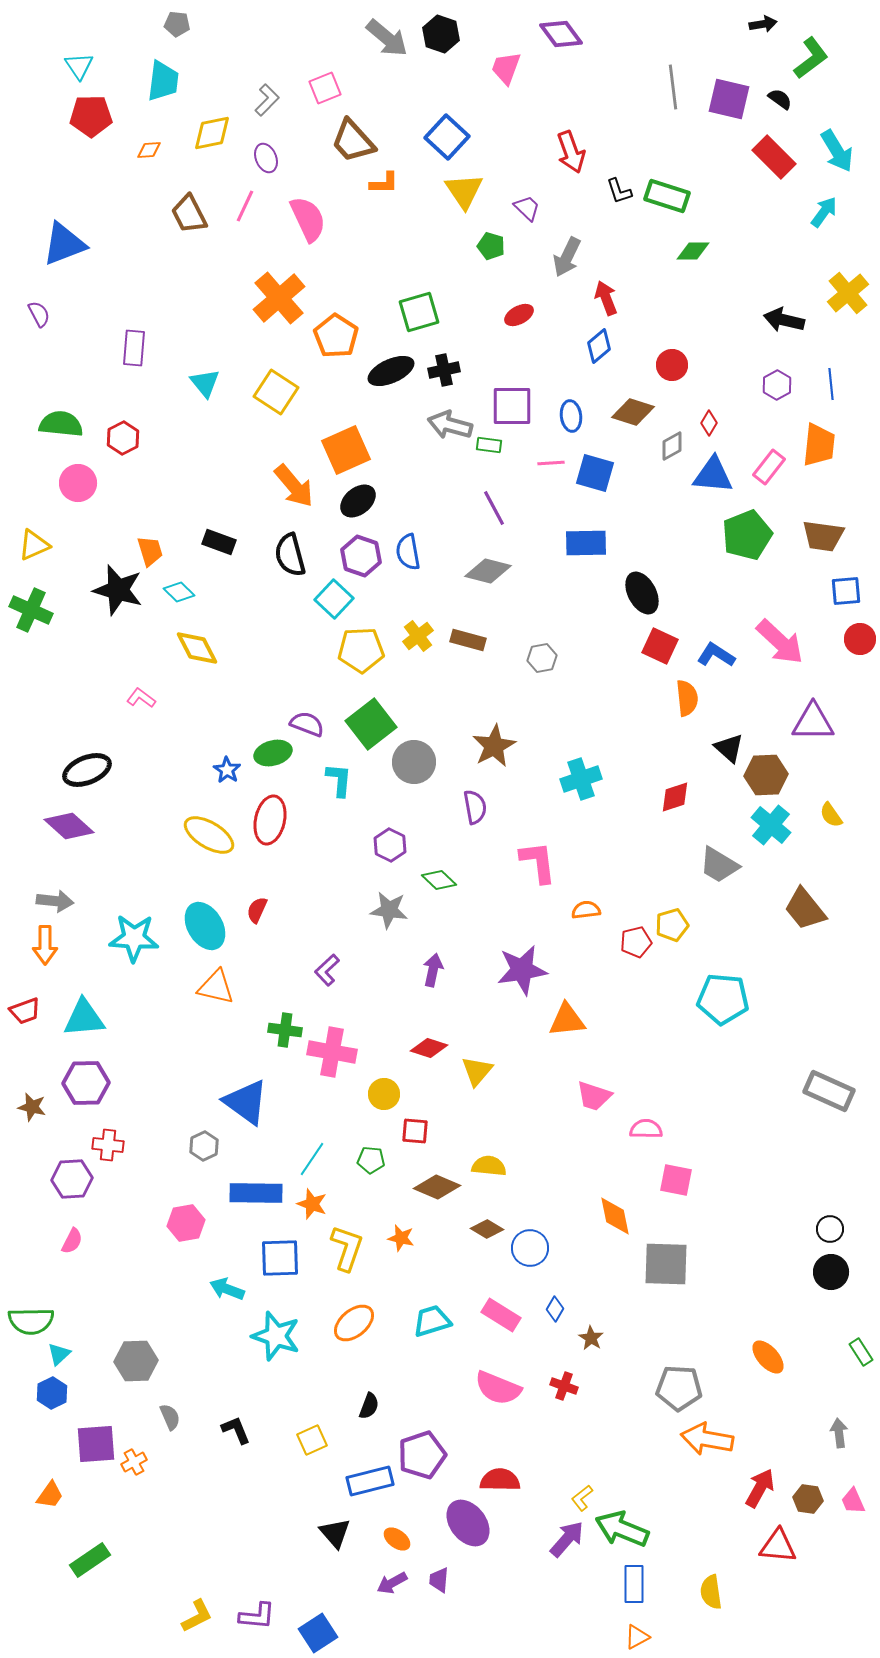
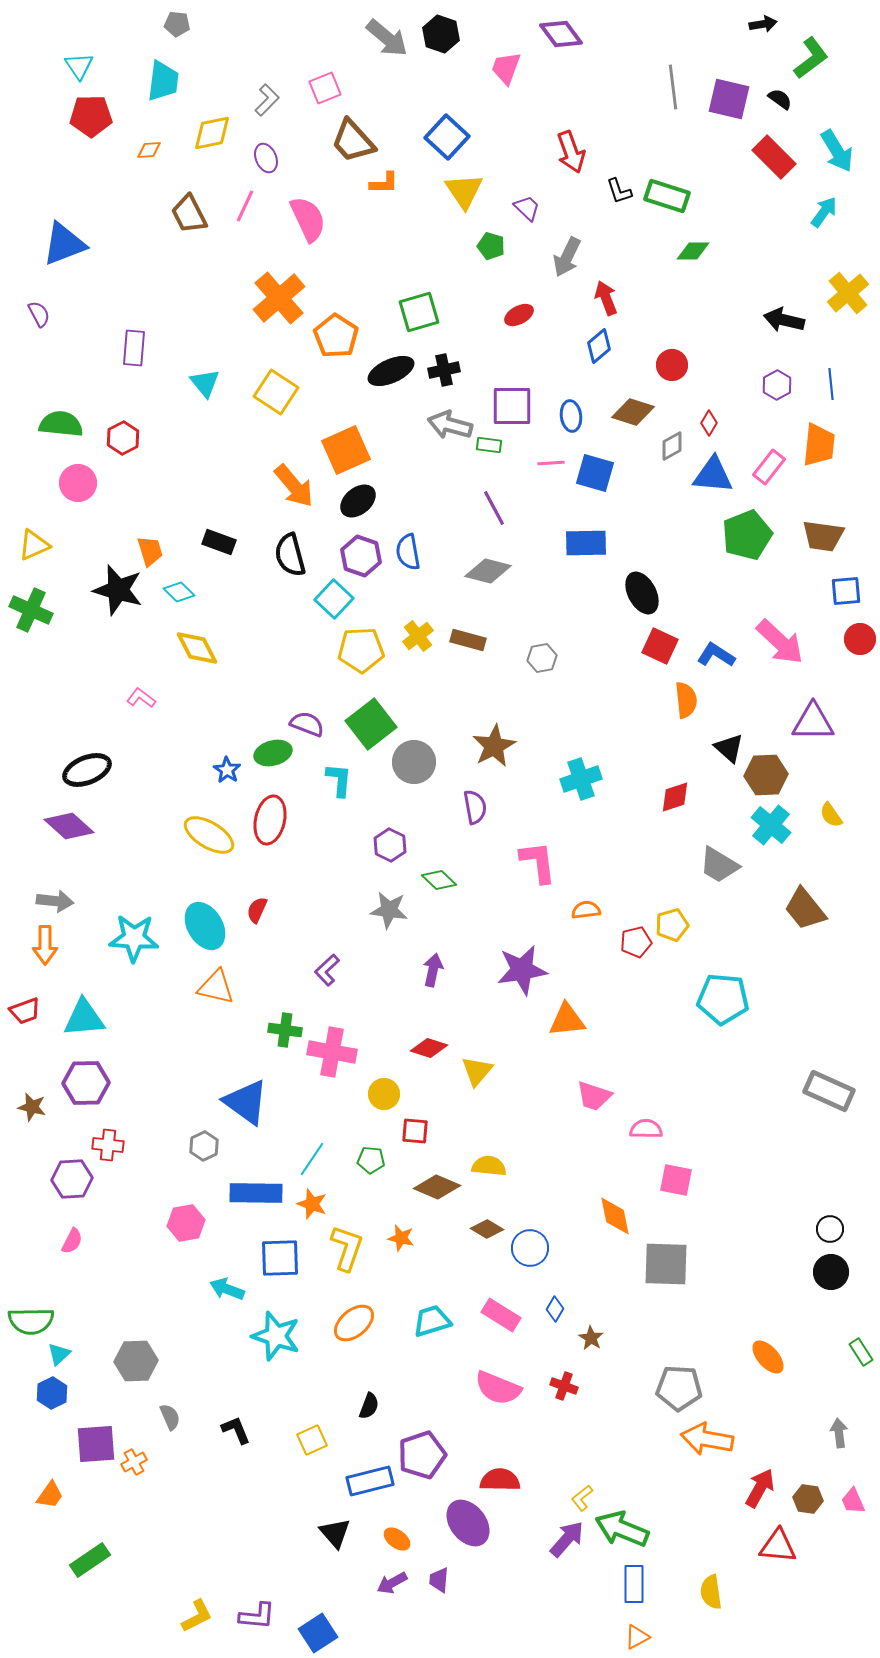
orange semicircle at (687, 698): moved 1 px left, 2 px down
